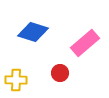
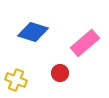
yellow cross: rotated 20 degrees clockwise
